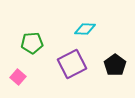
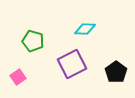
green pentagon: moved 1 px right, 2 px up; rotated 20 degrees clockwise
black pentagon: moved 1 px right, 7 px down
pink square: rotated 14 degrees clockwise
